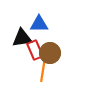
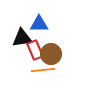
brown circle: moved 1 px right, 1 px down
orange line: rotated 75 degrees clockwise
